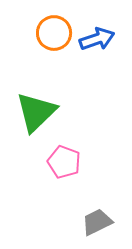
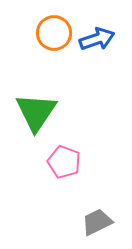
green triangle: rotated 12 degrees counterclockwise
